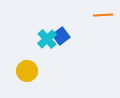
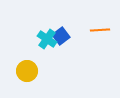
orange line: moved 3 px left, 15 px down
cyan cross: rotated 12 degrees counterclockwise
